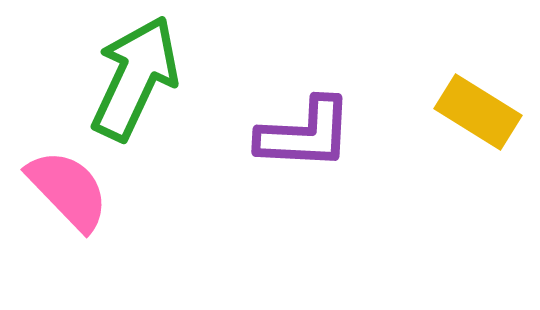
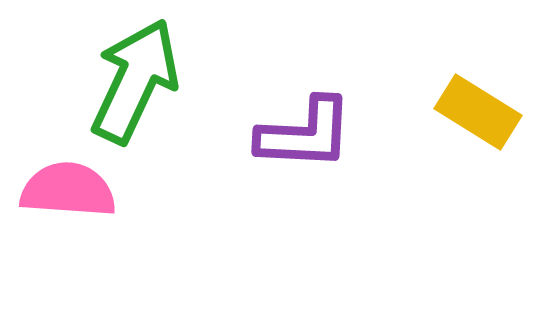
green arrow: moved 3 px down
pink semicircle: rotated 42 degrees counterclockwise
